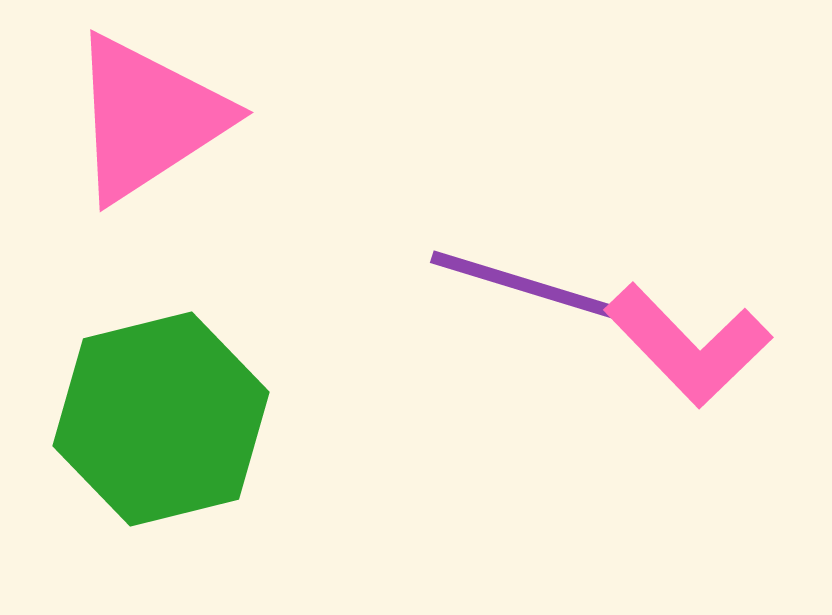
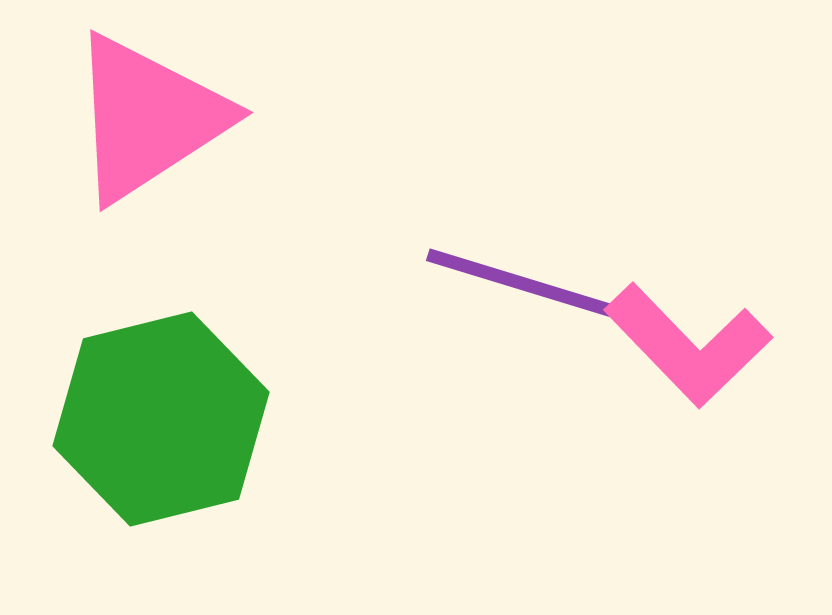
purple line: moved 4 px left, 2 px up
